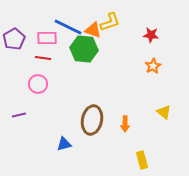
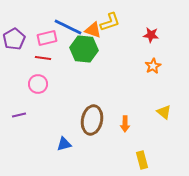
pink rectangle: rotated 12 degrees counterclockwise
